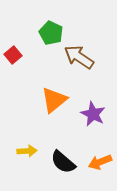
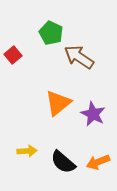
orange triangle: moved 4 px right, 3 px down
orange arrow: moved 2 px left
